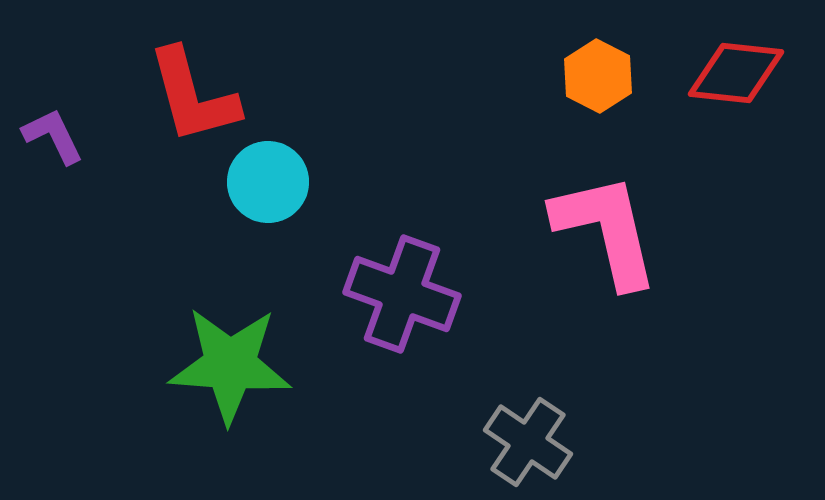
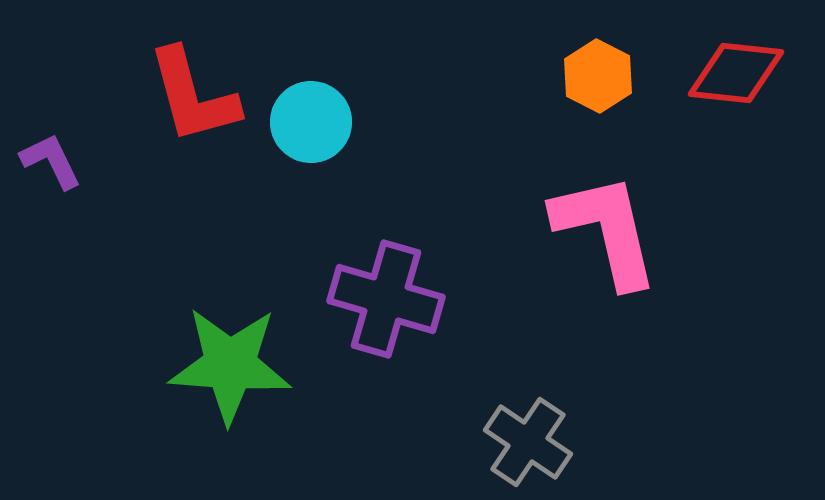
purple L-shape: moved 2 px left, 25 px down
cyan circle: moved 43 px right, 60 px up
purple cross: moved 16 px left, 5 px down; rotated 4 degrees counterclockwise
